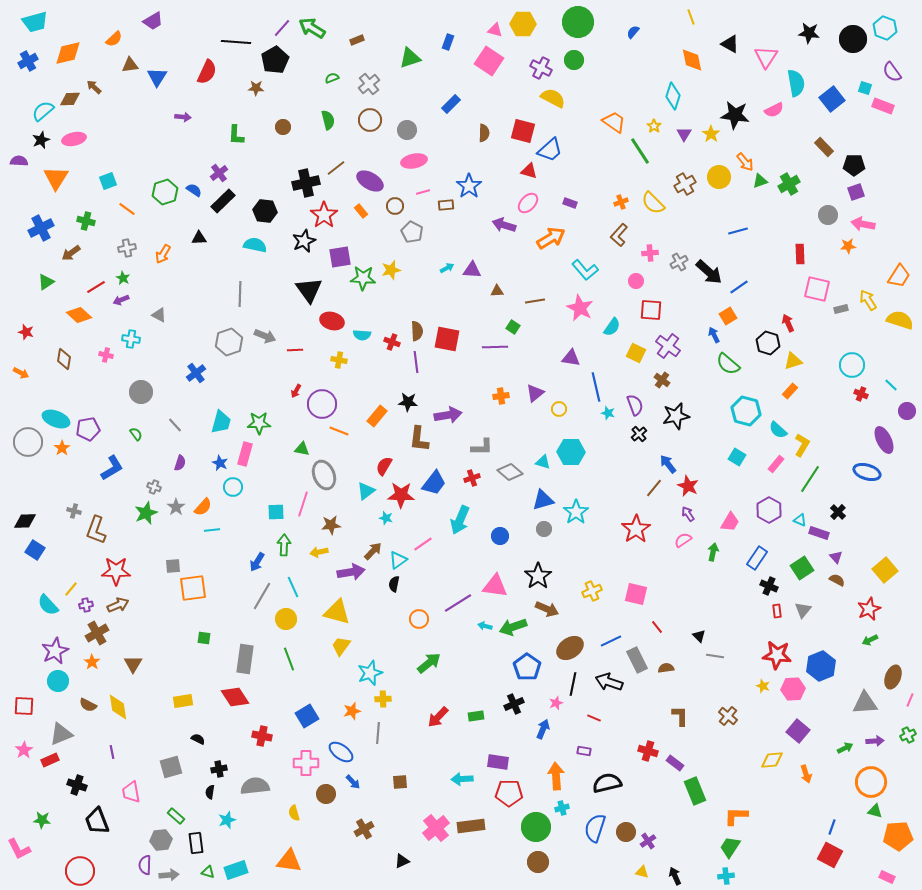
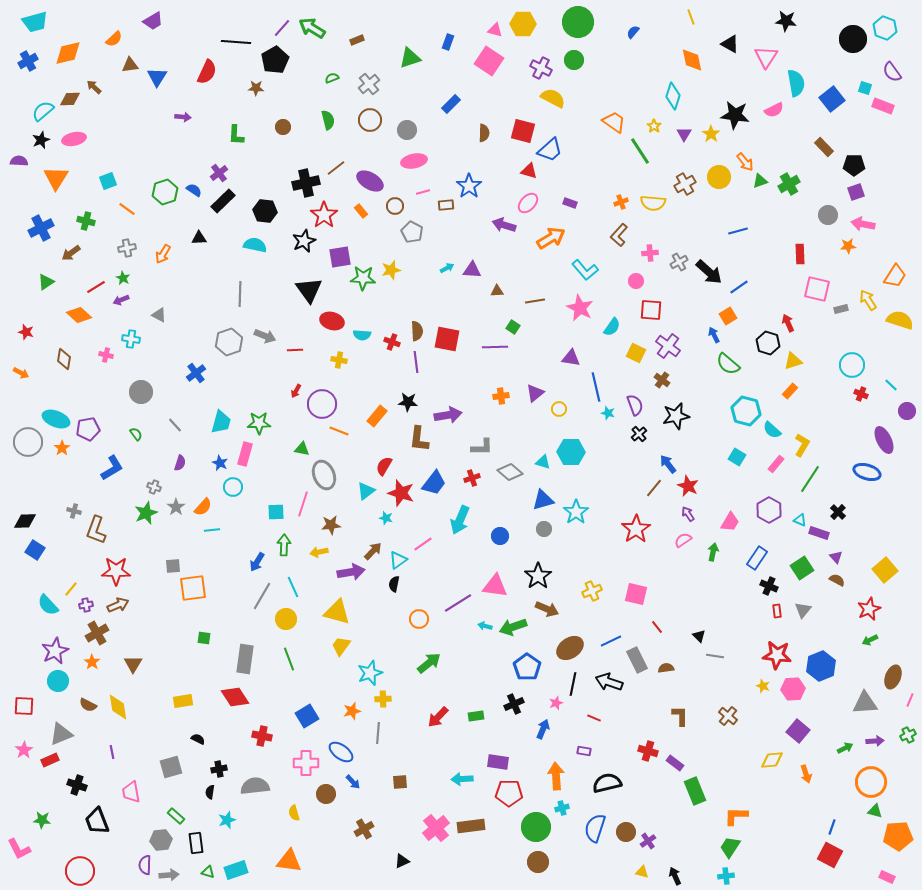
black star at (809, 33): moved 23 px left, 12 px up
yellow semicircle at (653, 203): rotated 40 degrees counterclockwise
orange trapezoid at (899, 276): moved 4 px left
cyan semicircle at (778, 430): moved 6 px left
red star at (401, 495): moved 2 px up; rotated 16 degrees clockwise
